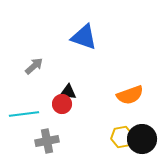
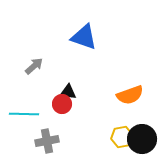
cyan line: rotated 8 degrees clockwise
